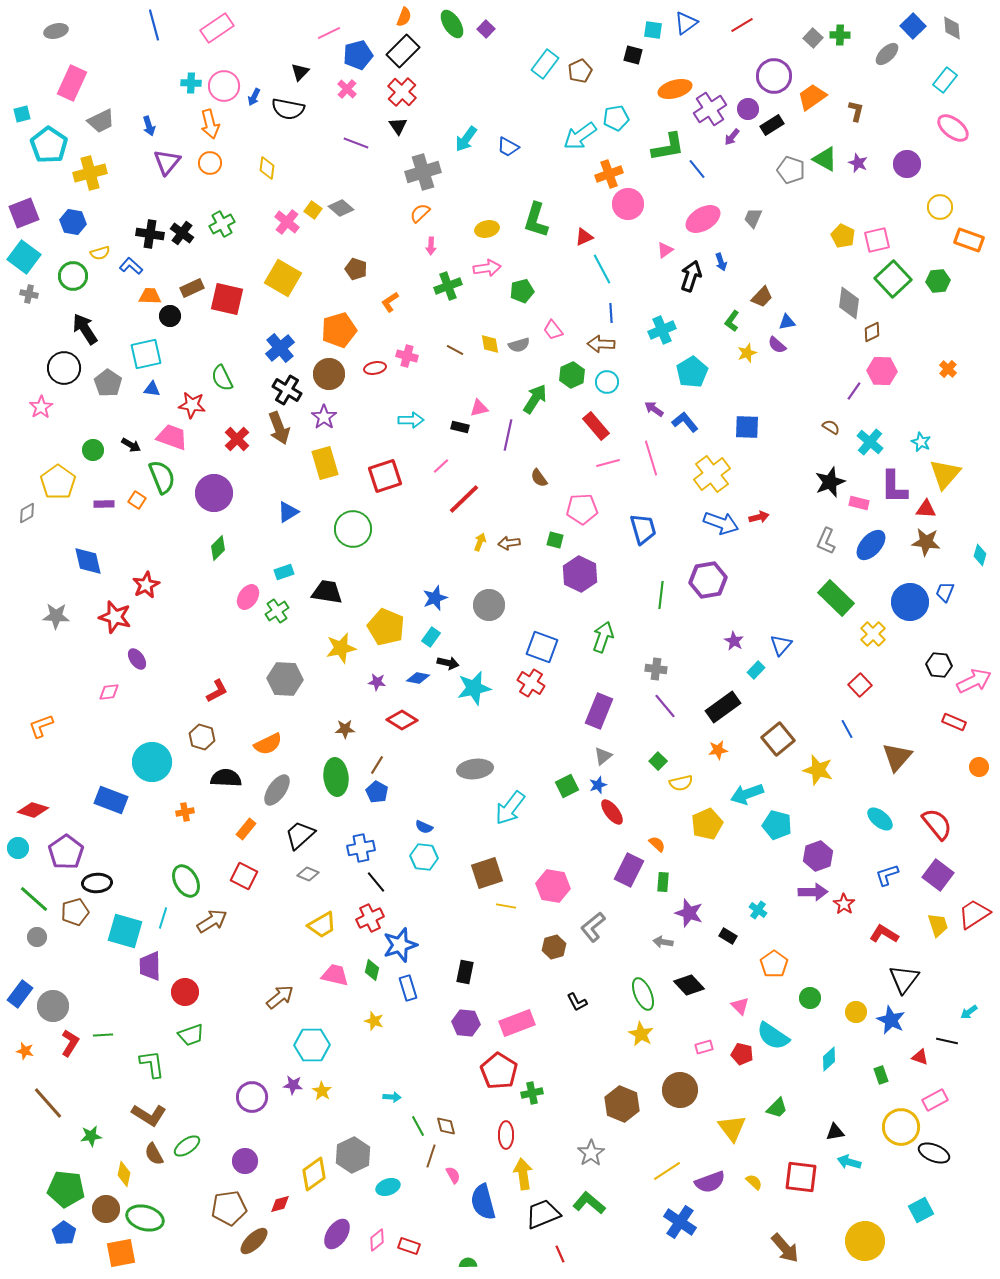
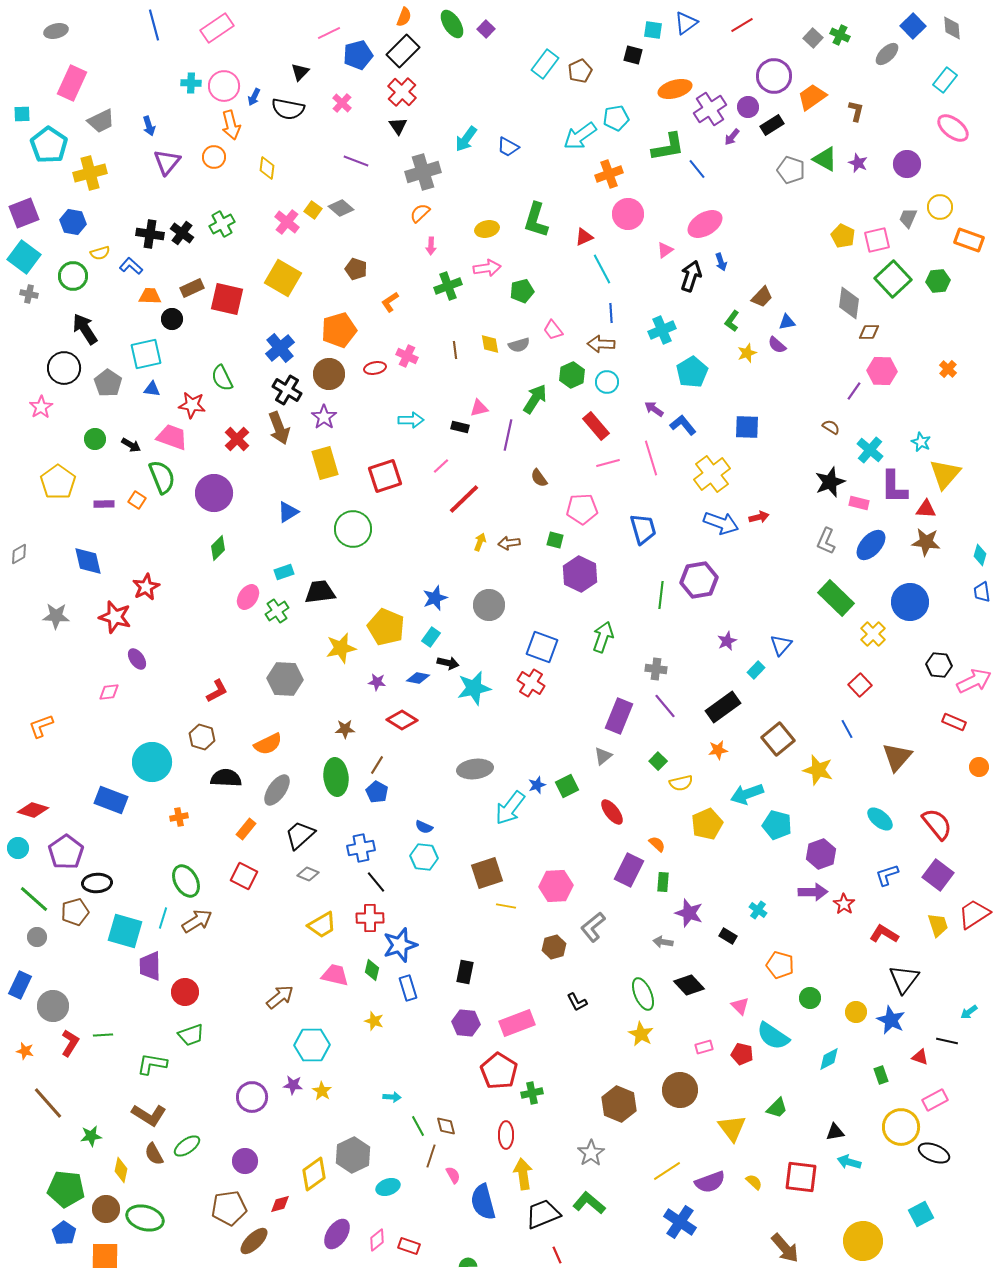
green cross at (840, 35): rotated 24 degrees clockwise
pink cross at (347, 89): moved 5 px left, 14 px down
purple circle at (748, 109): moved 2 px up
cyan square at (22, 114): rotated 12 degrees clockwise
orange arrow at (210, 124): moved 21 px right, 1 px down
purple line at (356, 143): moved 18 px down
orange circle at (210, 163): moved 4 px right, 6 px up
pink circle at (628, 204): moved 10 px down
gray trapezoid at (753, 218): moved 155 px right
pink ellipse at (703, 219): moved 2 px right, 5 px down
black circle at (170, 316): moved 2 px right, 3 px down
brown diamond at (872, 332): moved 3 px left; rotated 25 degrees clockwise
brown line at (455, 350): rotated 54 degrees clockwise
pink cross at (407, 356): rotated 10 degrees clockwise
blue L-shape at (685, 422): moved 2 px left, 3 px down
cyan cross at (870, 442): moved 8 px down
green circle at (93, 450): moved 2 px right, 11 px up
gray diamond at (27, 513): moved 8 px left, 41 px down
purple hexagon at (708, 580): moved 9 px left
red star at (146, 585): moved 2 px down
black trapezoid at (327, 592): moved 7 px left; rotated 16 degrees counterclockwise
blue trapezoid at (945, 592): moved 37 px right; rotated 30 degrees counterclockwise
purple star at (734, 641): moved 7 px left; rotated 18 degrees clockwise
purple rectangle at (599, 711): moved 20 px right, 5 px down
blue star at (598, 785): moved 61 px left
orange cross at (185, 812): moved 6 px left, 5 px down
purple hexagon at (818, 856): moved 3 px right, 2 px up
pink hexagon at (553, 886): moved 3 px right; rotated 12 degrees counterclockwise
red cross at (370, 918): rotated 24 degrees clockwise
brown arrow at (212, 921): moved 15 px left
orange pentagon at (774, 964): moved 6 px right, 1 px down; rotated 20 degrees counterclockwise
blue rectangle at (20, 994): moved 9 px up; rotated 12 degrees counterclockwise
cyan diamond at (829, 1059): rotated 15 degrees clockwise
green L-shape at (152, 1064): rotated 72 degrees counterclockwise
brown hexagon at (622, 1104): moved 3 px left
yellow diamond at (124, 1174): moved 3 px left, 4 px up
cyan square at (921, 1210): moved 4 px down
yellow circle at (865, 1241): moved 2 px left
orange square at (121, 1253): moved 16 px left, 3 px down; rotated 12 degrees clockwise
red line at (560, 1254): moved 3 px left, 1 px down
